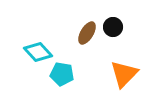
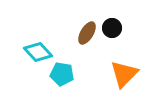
black circle: moved 1 px left, 1 px down
